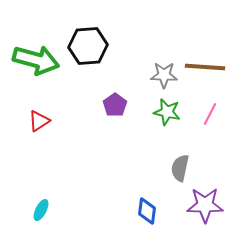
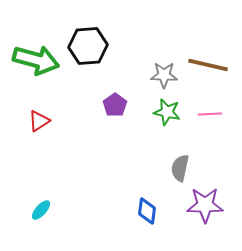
brown line: moved 3 px right, 2 px up; rotated 9 degrees clockwise
pink line: rotated 60 degrees clockwise
cyan ellipse: rotated 15 degrees clockwise
